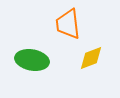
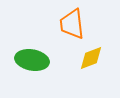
orange trapezoid: moved 4 px right
